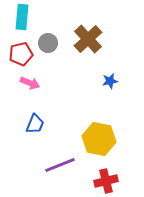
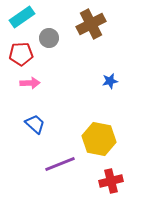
cyan rectangle: rotated 50 degrees clockwise
brown cross: moved 3 px right, 15 px up; rotated 16 degrees clockwise
gray circle: moved 1 px right, 5 px up
red pentagon: rotated 10 degrees clockwise
pink arrow: rotated 24 degrees counterclockwise
blue trapezoid: rotated 70 degrees counterclockwise
purple line: moved 1 px up
red cross: moved 5 px right
